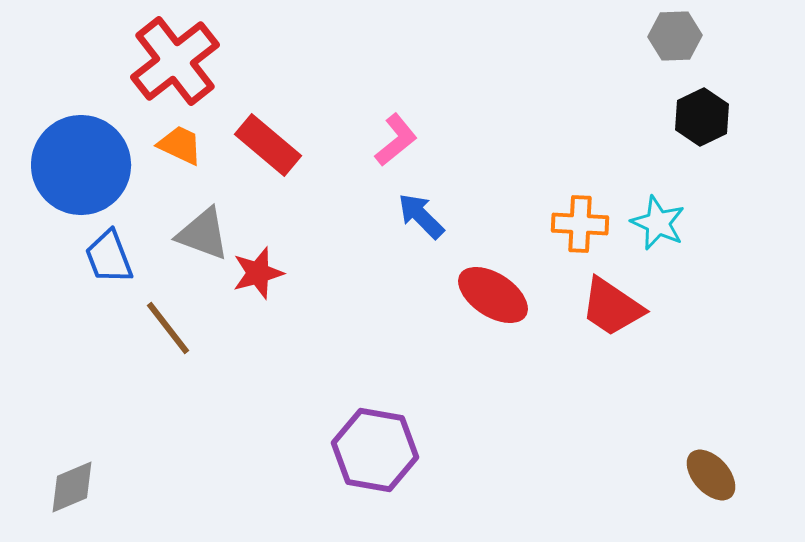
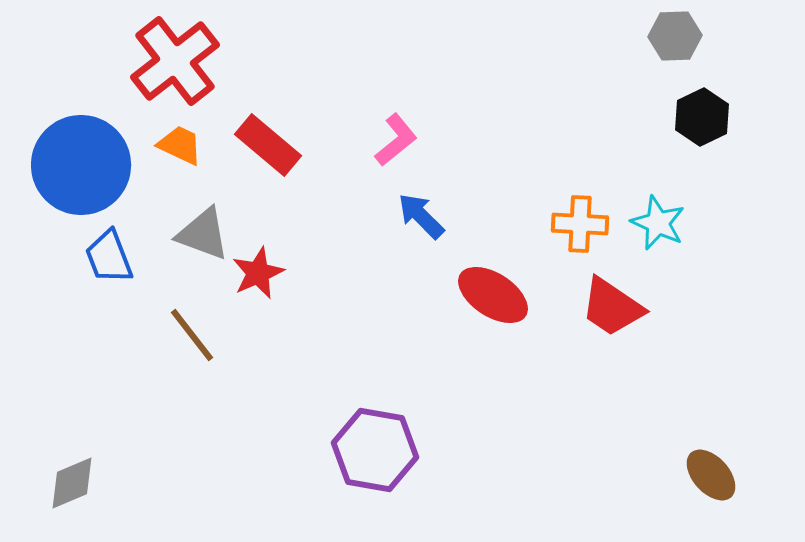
red star: rotated 8 degrees counterclockwise
brown line: moved 24 px right, 7 px down
gray diamond: moved 4 px up
